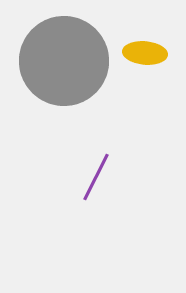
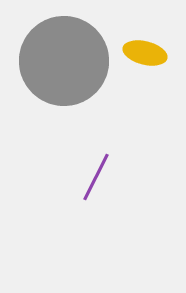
yellow ellipse: rotated 9 degrees clockwise
